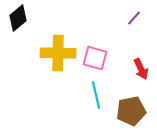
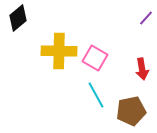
purple line: moved 12 px right
yellow cross: moved 1 px right, 2 px up
pink square: rotated 15 degrees clockwise
red arrow: moved 1 px right; rotated 15 degrees clockwise
cyan line: rotated 16 degrees counterclockwise
